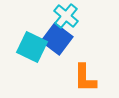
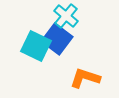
cyan square: moved 4 px right, 1 px up
orange L-shape: rotated 108 degrees clockwise
